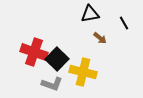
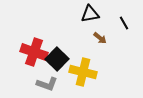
gray L-shape: moved 5 px left
